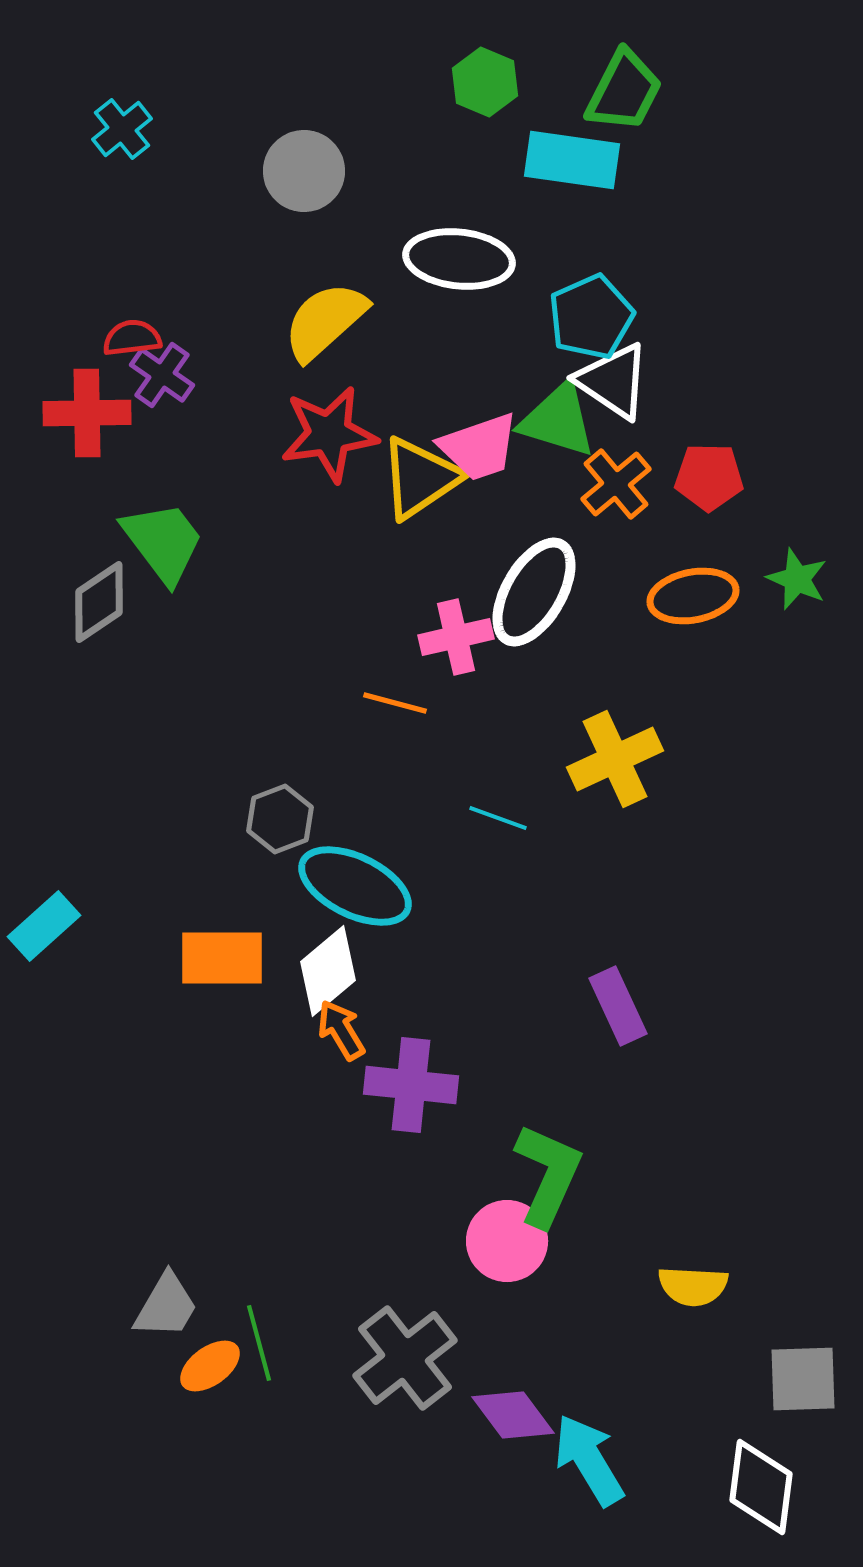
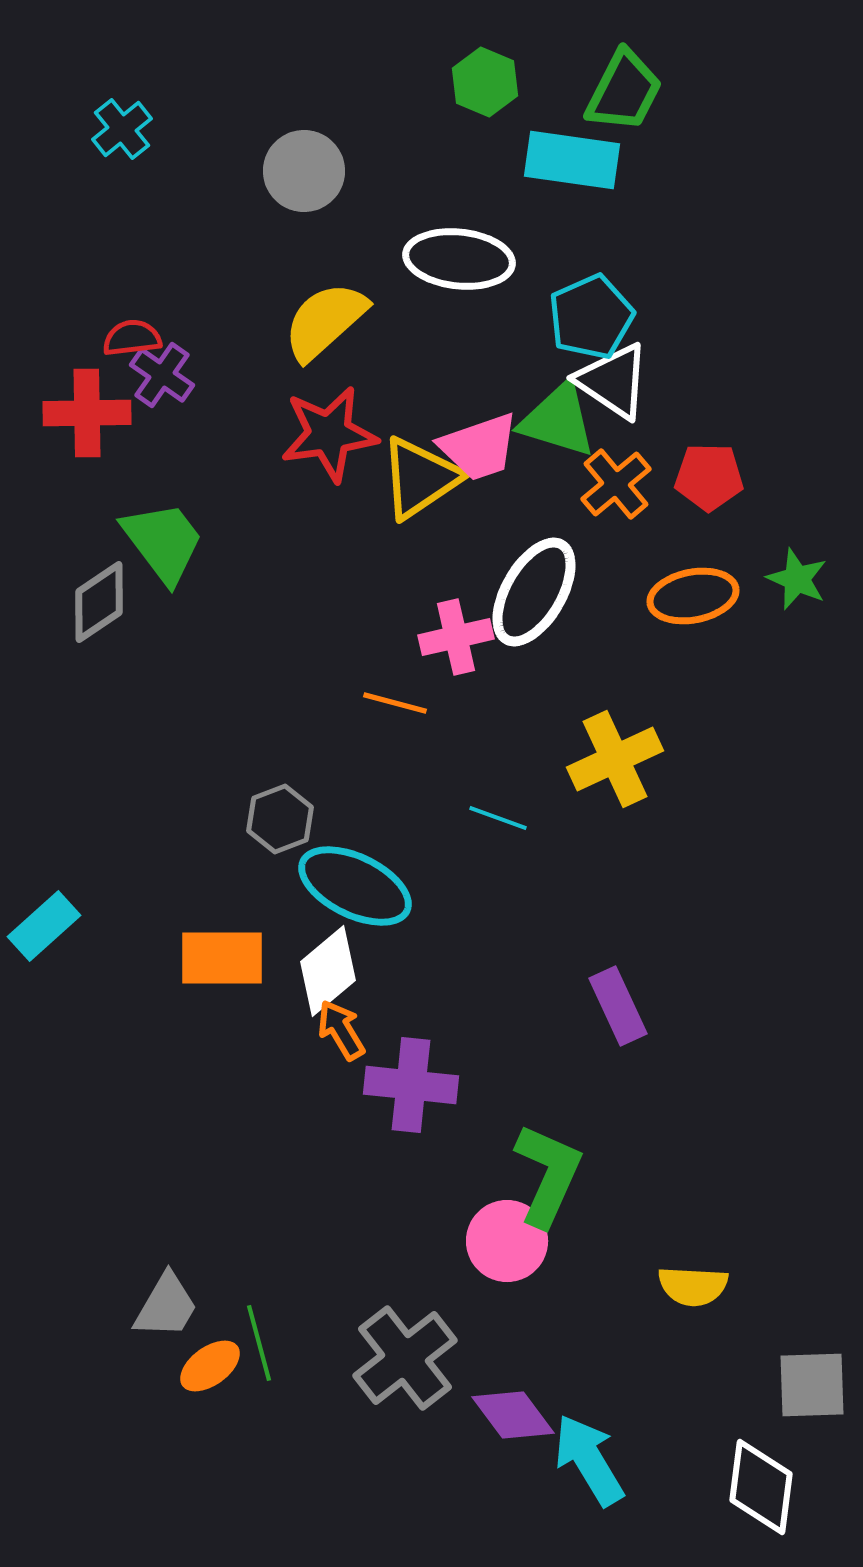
gray square at (803, 1379): moved 9 px right, 6 px down
